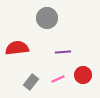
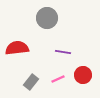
purple line: rotated 14 degrees clockwise
